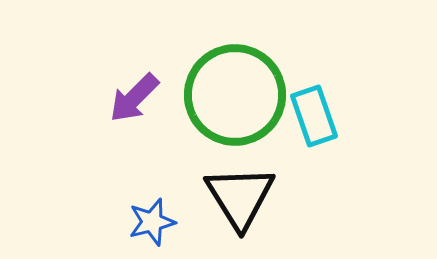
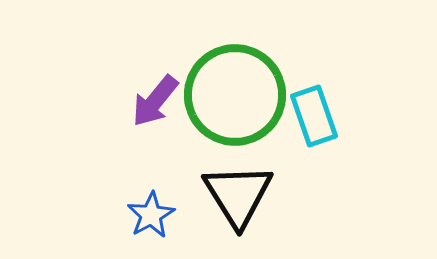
purple arrow: moved 21 px right, 3 px down; rotated 6 degrees counterclockwise
black triangle: moved 2 px left, 2 px up
blue star: moved 1 px left, 7 px up; rotated 15 degrees counterclockwise
